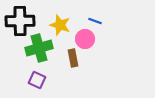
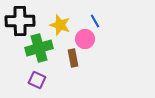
blue line: rotated 40 degrees clockwise
